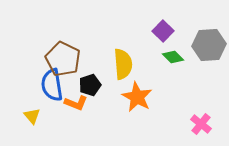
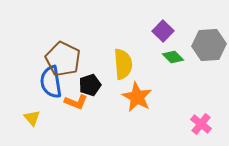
blue semicircle: moved 1 px left, 3 px up
orange L-shape: moved 1 px up
yellow triangle: moved 2 px down
